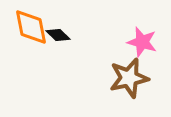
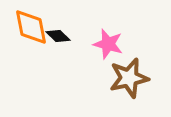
black diamond: moved 1 px down
pink star: moved 34 px left, 2 px down
